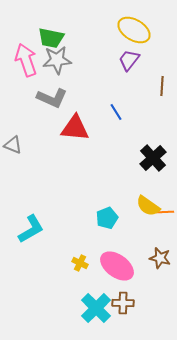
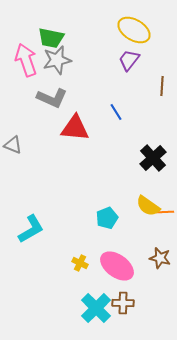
gray star: rotated 8 degrees counterclockwise
